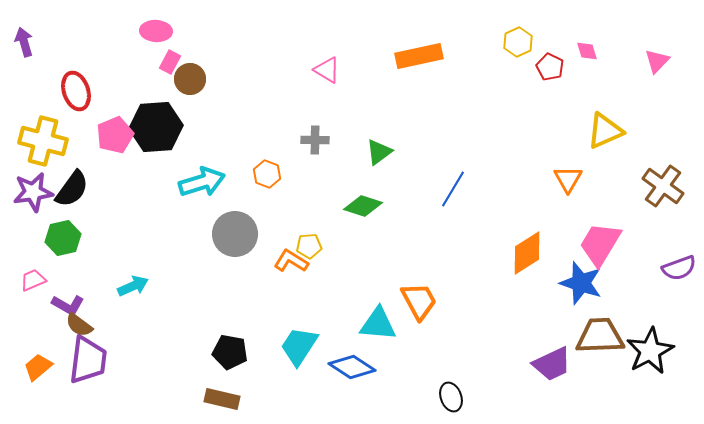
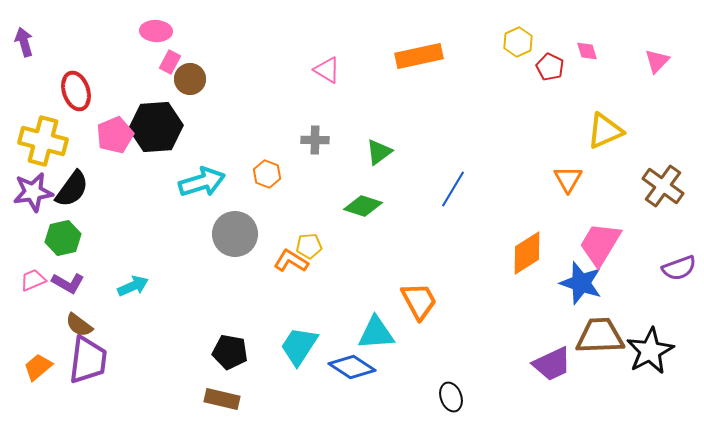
purple L-shape at (68, 305): moved 22 px up
cyan triangle at (378, 324): moved 2 px left, 9 px down; rotated 9 degrees counterclockwise
